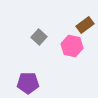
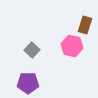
brown rectangle: rotated 36 degrees counterclockwise
gray square: moved 7 px left, 13 px down
